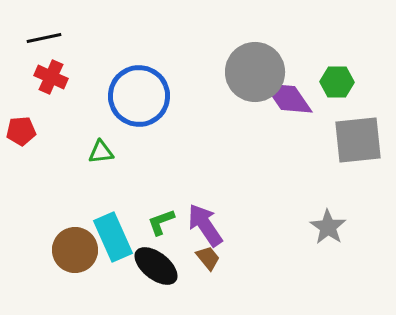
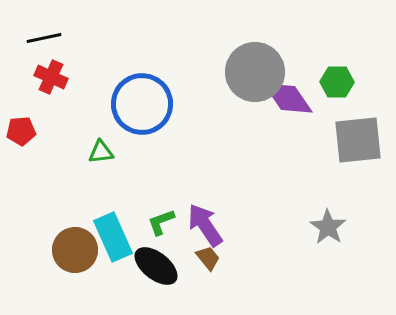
blue circle: moved 3 px right, 8 px down
